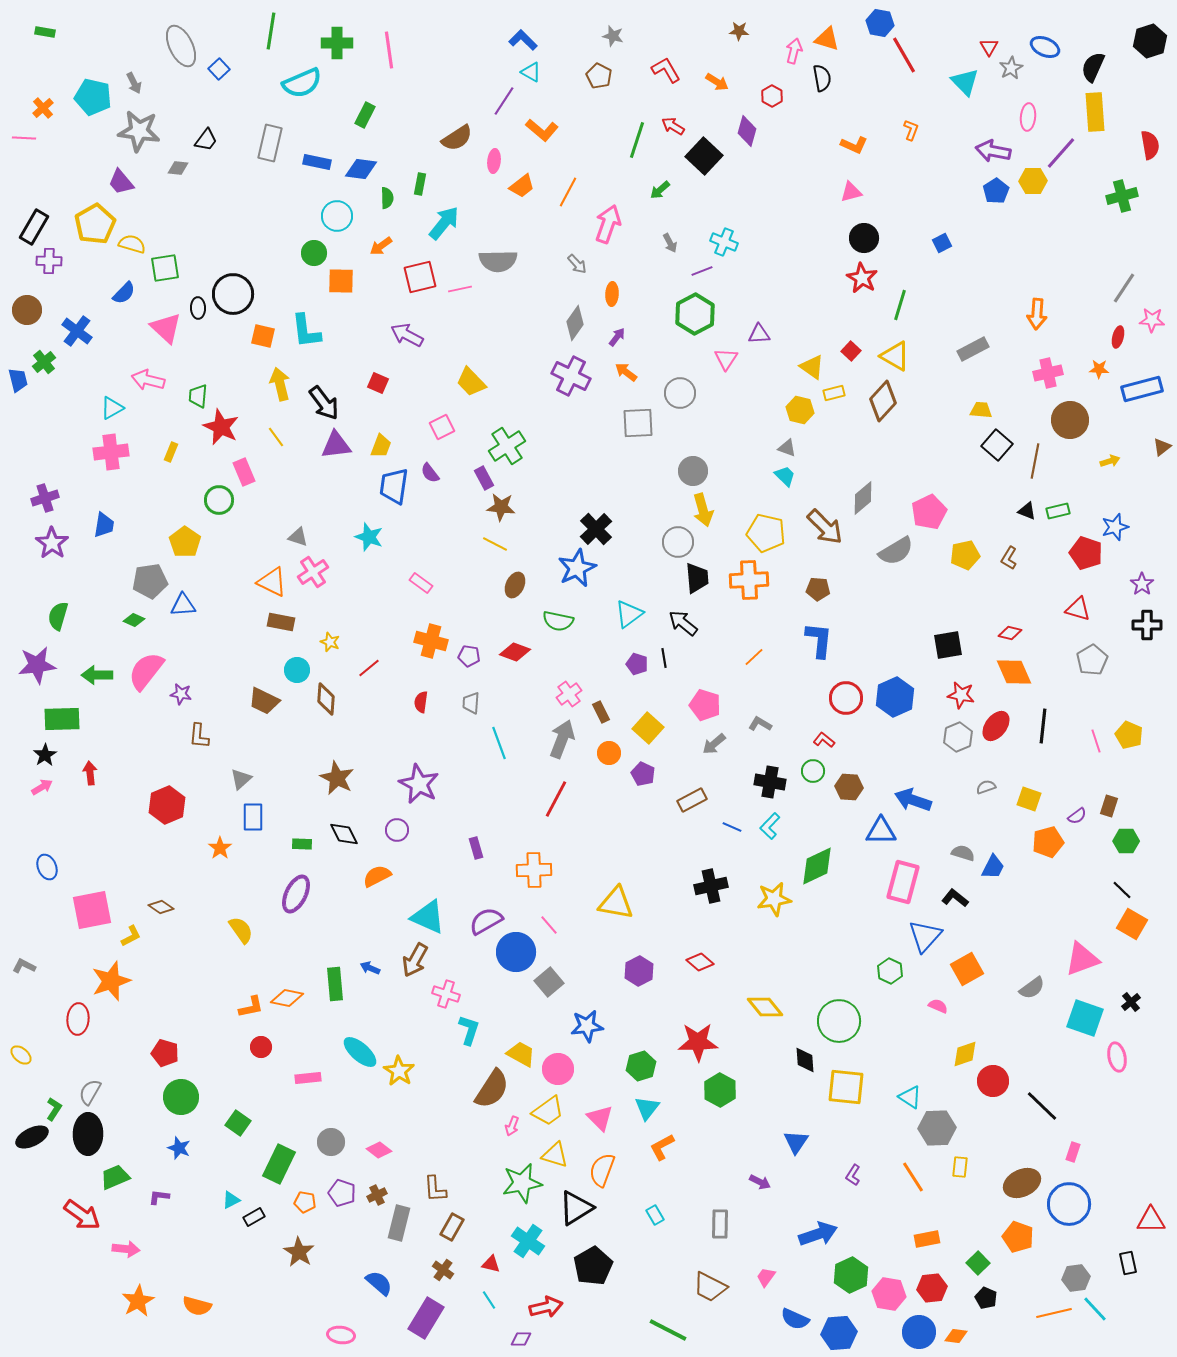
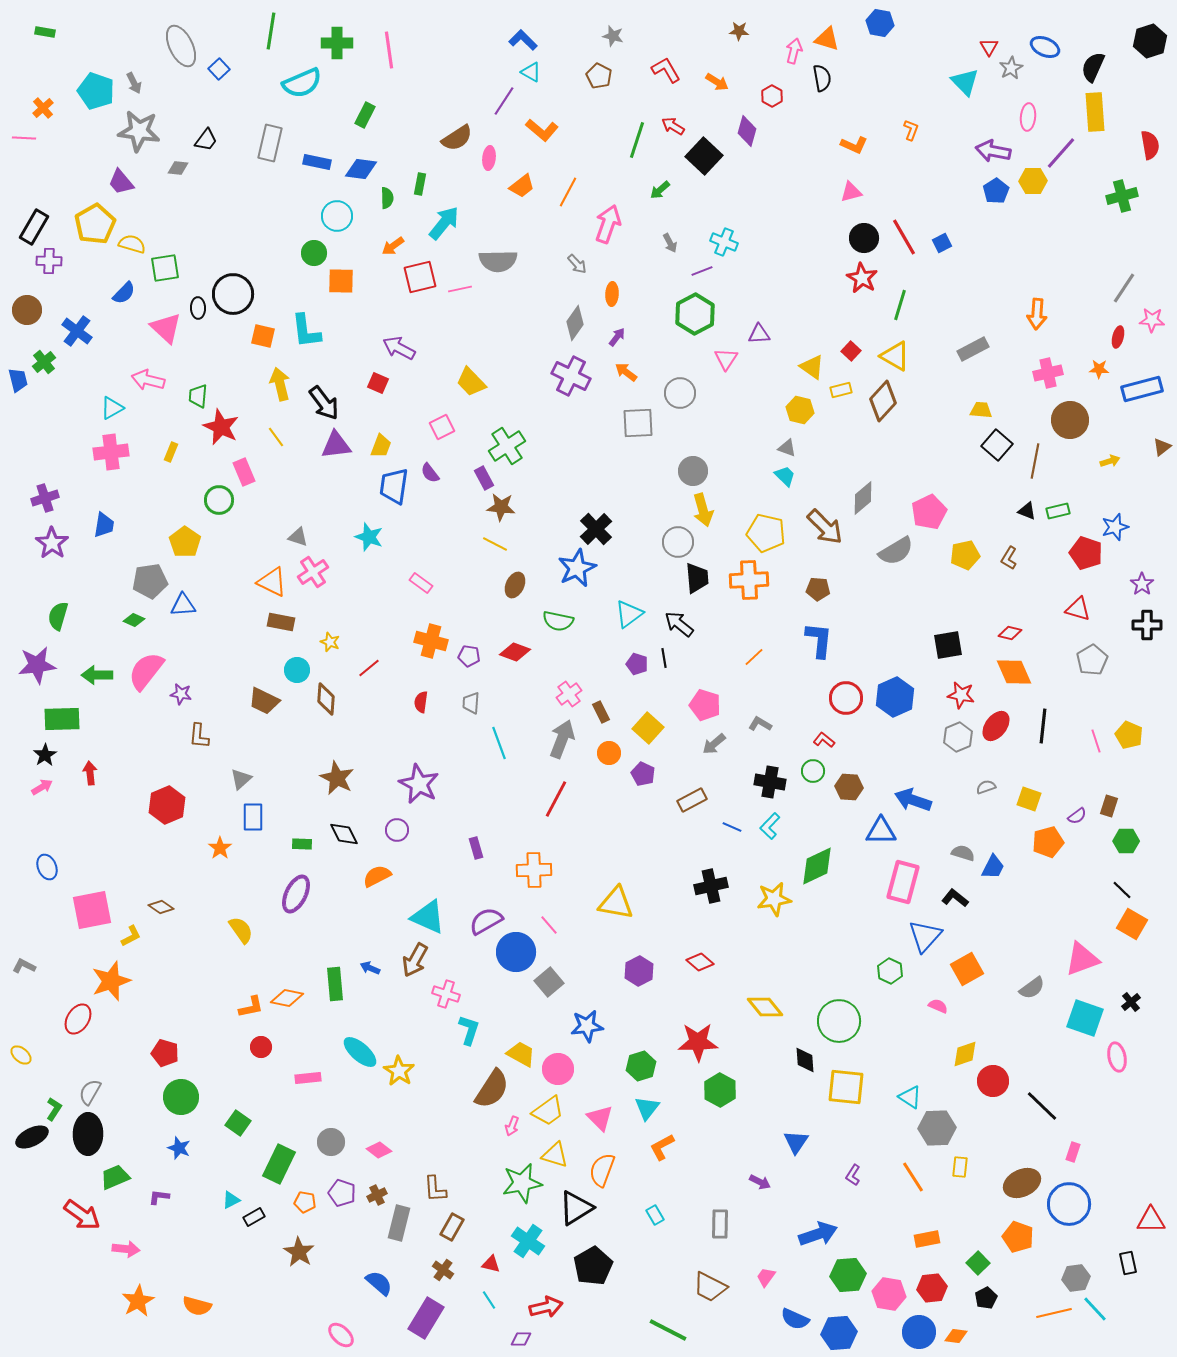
red line at (904, 55): moved 182 px down
cyan pentagon at (93, 97): moved 3 px right, 6 px up; rotated 6 degrees clockwise
pink ellipse at (494, 161): moved 5 px left, 3 px up
orange arrow at (381, 246): moved 12 px right
purple arrow at (407, 335): moved 8 px left, 13 px down
yellow rectangle at (834, 393): moved 7 px right, 3 px up
black arrow at (683, 623): moved 4 px left, 1 px down
red ellipse at (78, 1019): rotated 28 degrees clockwise
green hexagon at (851, 1275): moved 3 px left; rotated 20 degrees clockwise
black pentagon at (986, 1298): rotated 20 degrees clockwise
pink ellipse at (341, 1335): rotated 36 degrees clockwise
